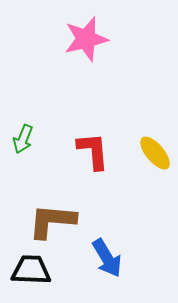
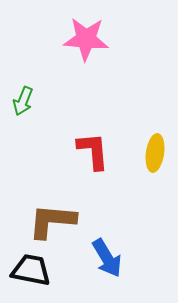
pink star: rotated 18 degrees clockwise
green arrow: moved 38 px up
yellow ellipse: rotated 48 degrees clockwise
black trapezoid: rotated 9 degrees clockwise
